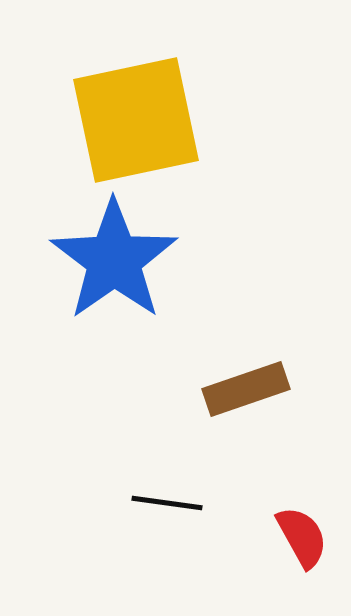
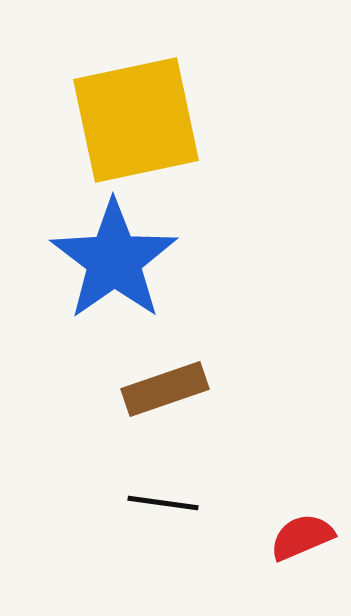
brown rectangle: moved 81 px left
black line: moved 4 px left
red semicircle: rotated 84 degrees counterclockwise
